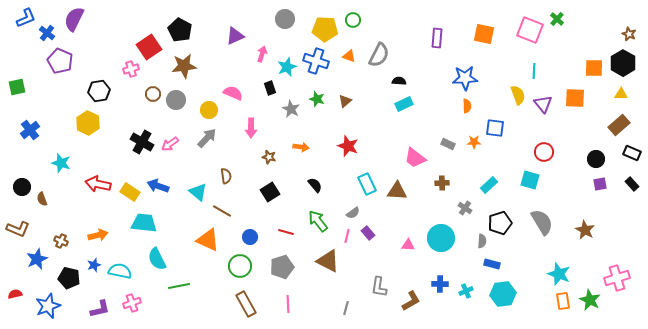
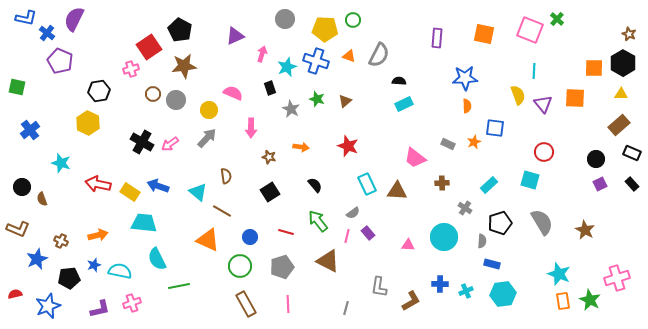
blue L-shape at (26, 18): rotated 35 degrees clockwise
green square at (17, 87): rotated 24 degrees clockwise
orange star at (474, 142): rotated 24 degrees counterclockwise
purple square at (600, 184): rotated 16 degrees counterclockwise
cyan circle at (441, 238): moved 3 px right, 1 px up
black pentagon at (69, 278): rotated 20 degrees counterclockwise
